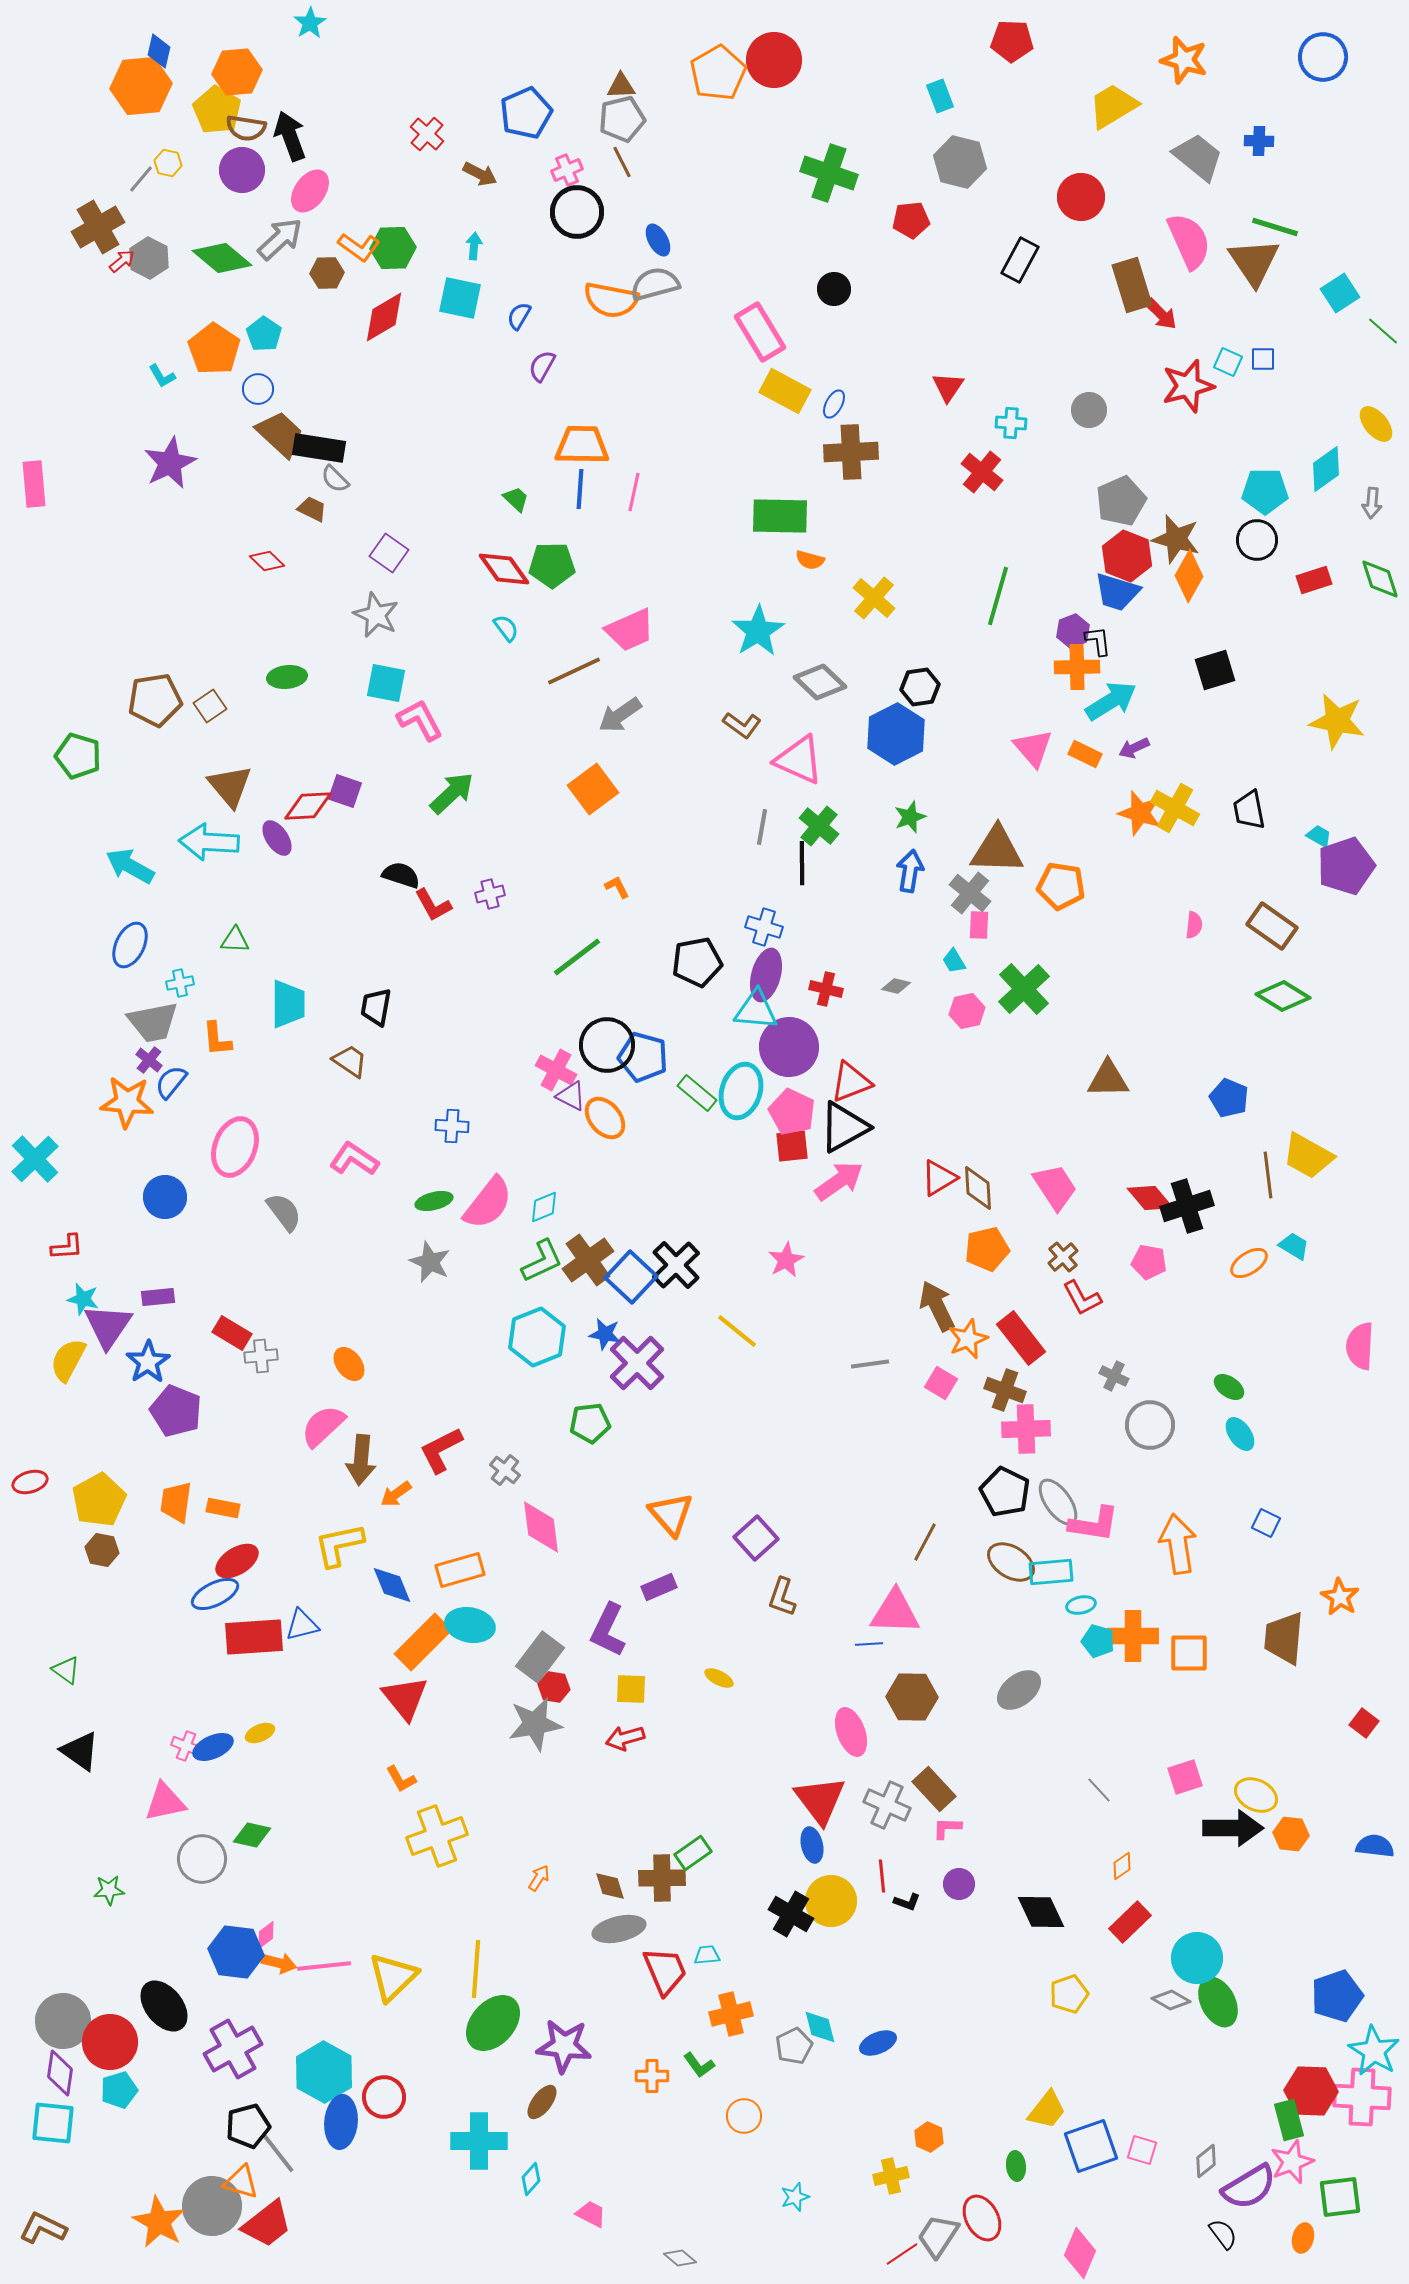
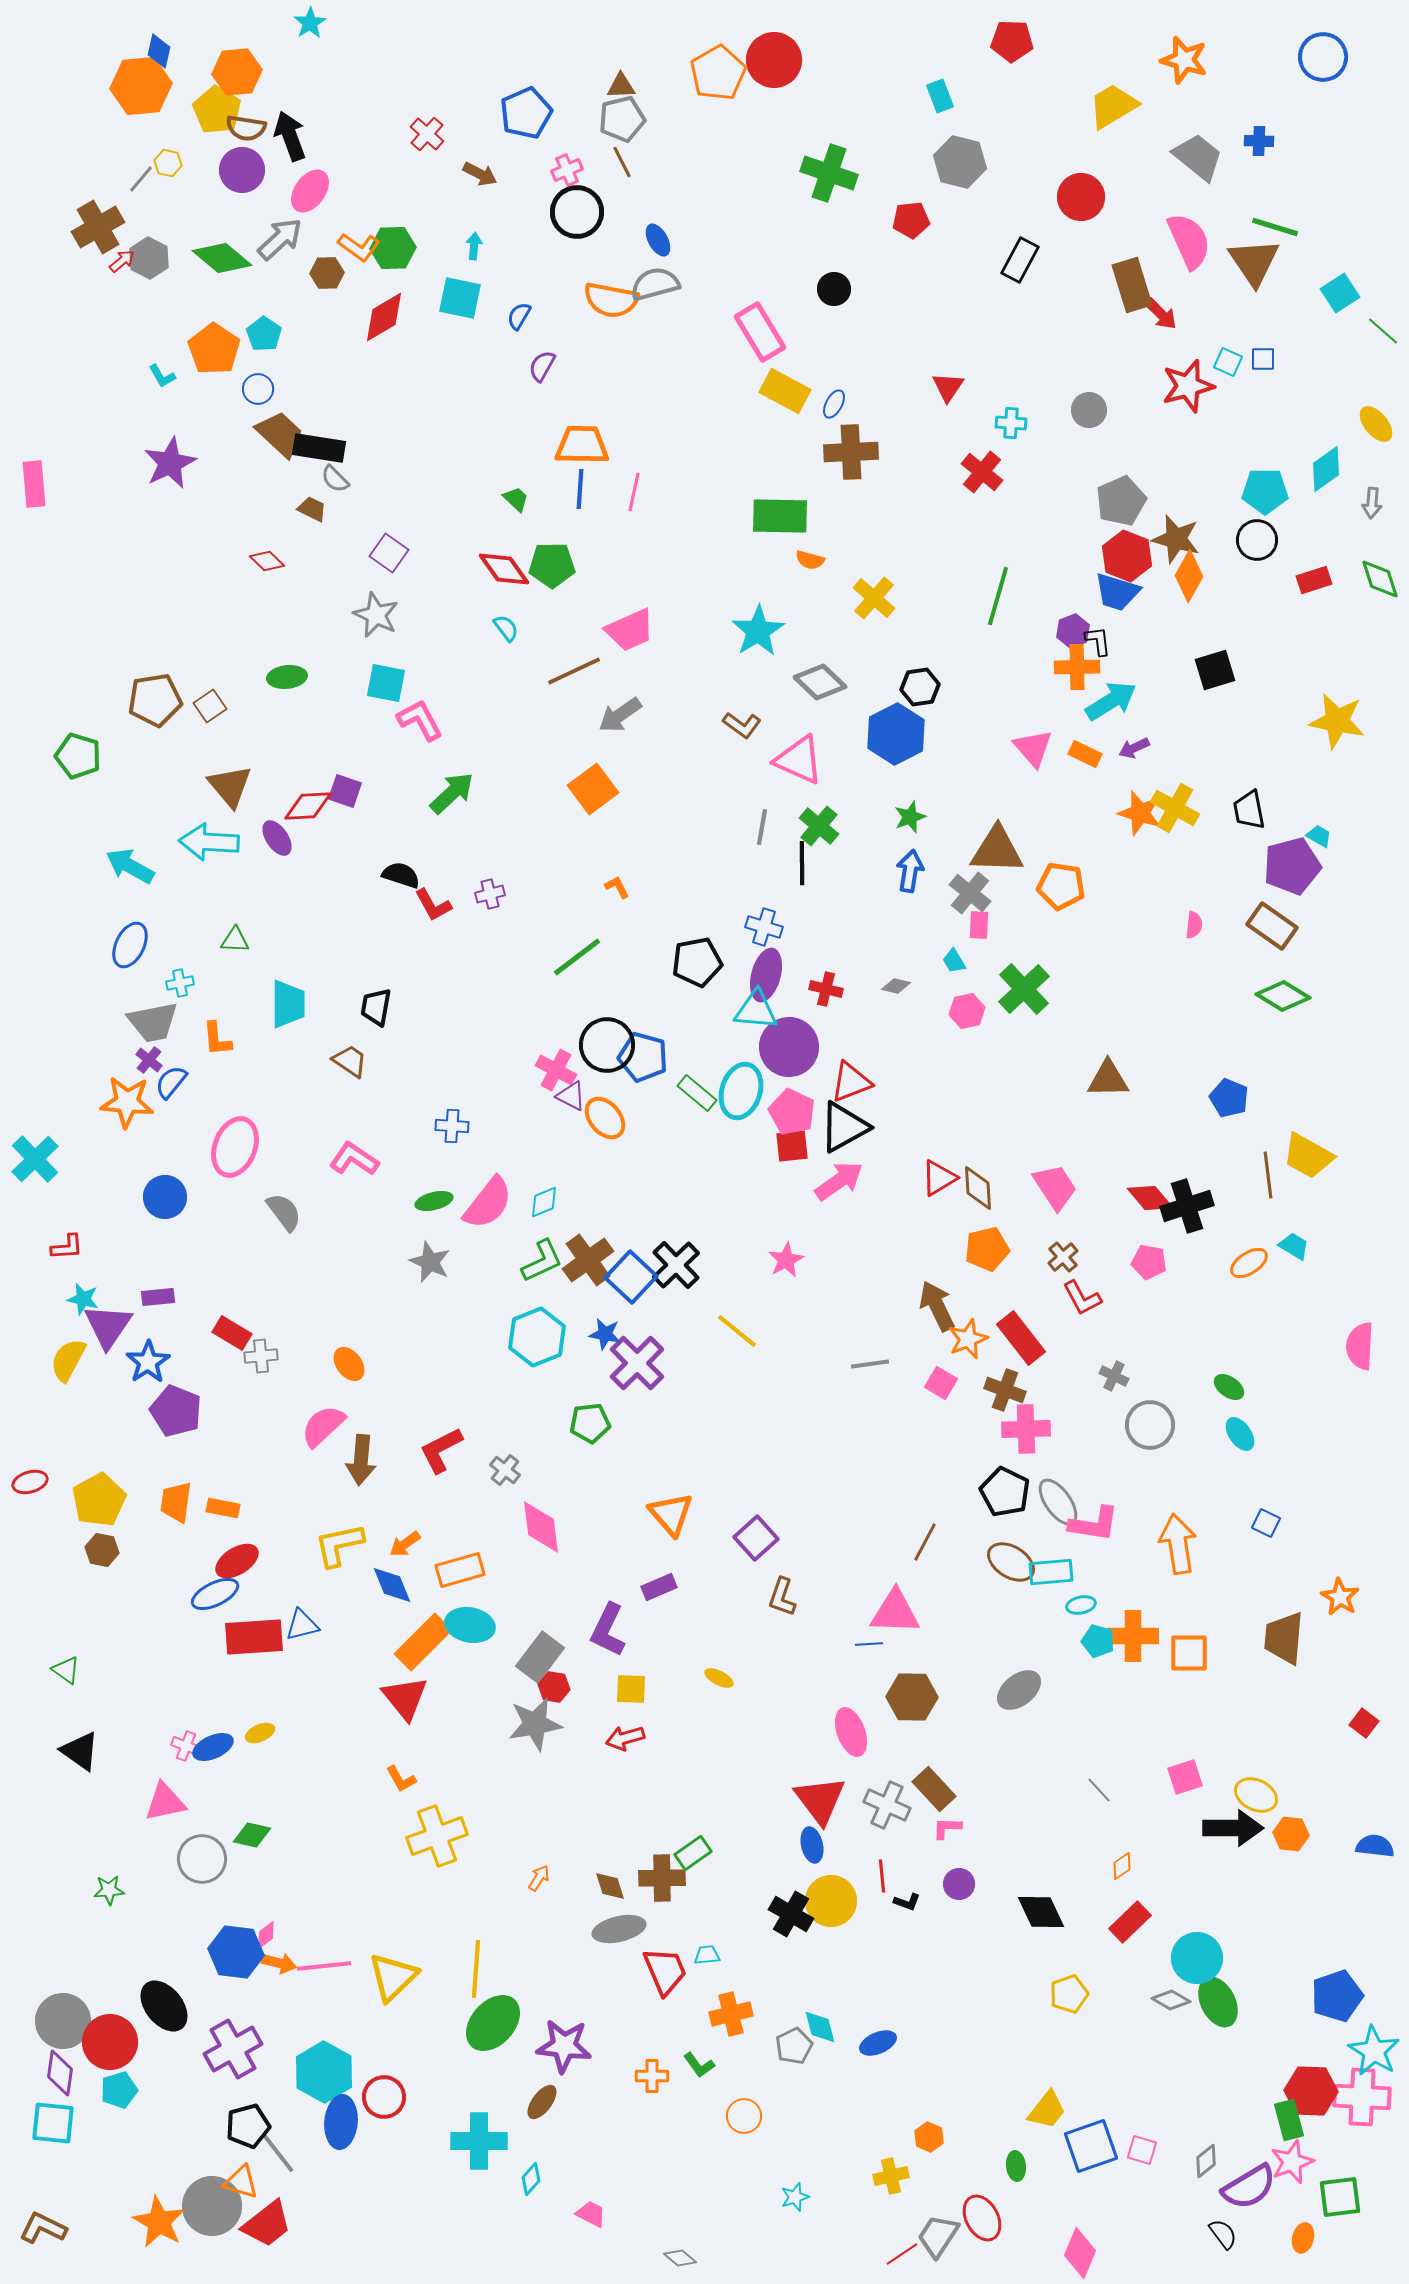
purple pentagon at (1346, 866): moved 54 px left; rotated 4 degrees clockwise
cyan diamond at (544, 1207): moved 5 px up
orange arrow at (396, 1494): moved 9 px right, 50 px down
